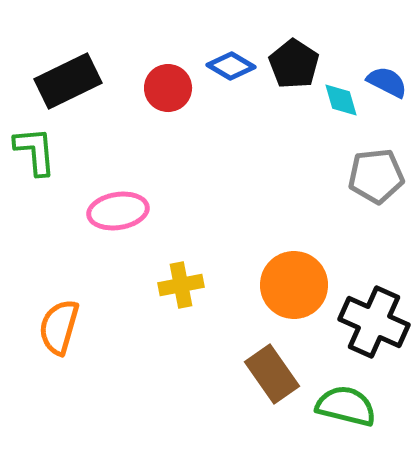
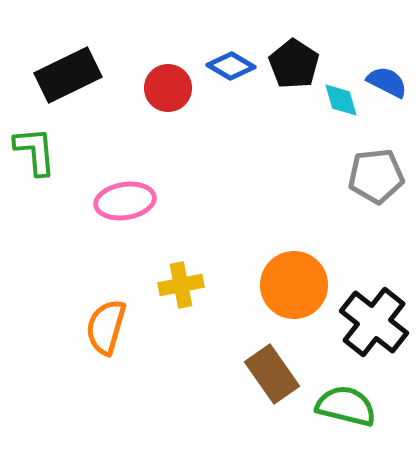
black rectangle: moved 6 px up
pink ellipse: moved 7 px right, 10 px up
black cross: rotated 14 degrees clockwise
orange semicircle: moved 47 px right
